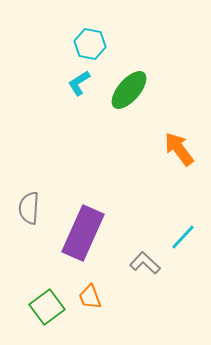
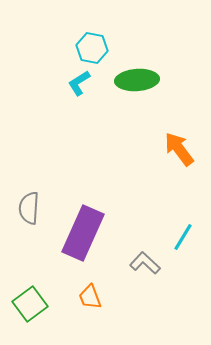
cyan hexagon: moved 2 px right, 4 px down
green ellipse: moved 8 px right, 10 px up; rotated 45 degrees clockwise
cyan line: rotated 12 degrees counterclockwise
green square: moved 17 px left, 3 px up
